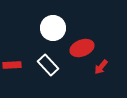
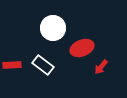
white rectangle: moved 5 px left; rotated 10 degrees counterclockwise
